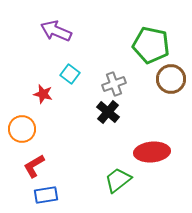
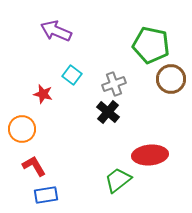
cyan square: moved 2 px right, 1 px down
red ellipse: moved 2 px left, 3 px down
red L-shape: rotated 90 degrees clockwise
